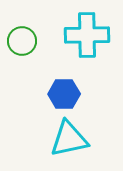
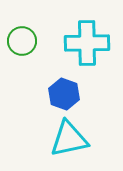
cyan cross: moved 8 px down
blue hexagon: rotated 20 degrees clockwise
